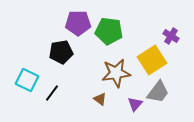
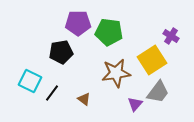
green pentagon: moved 1 px down
cyan square: moved 3 px right, 1 px down
brown triangle: moved 16 px left
